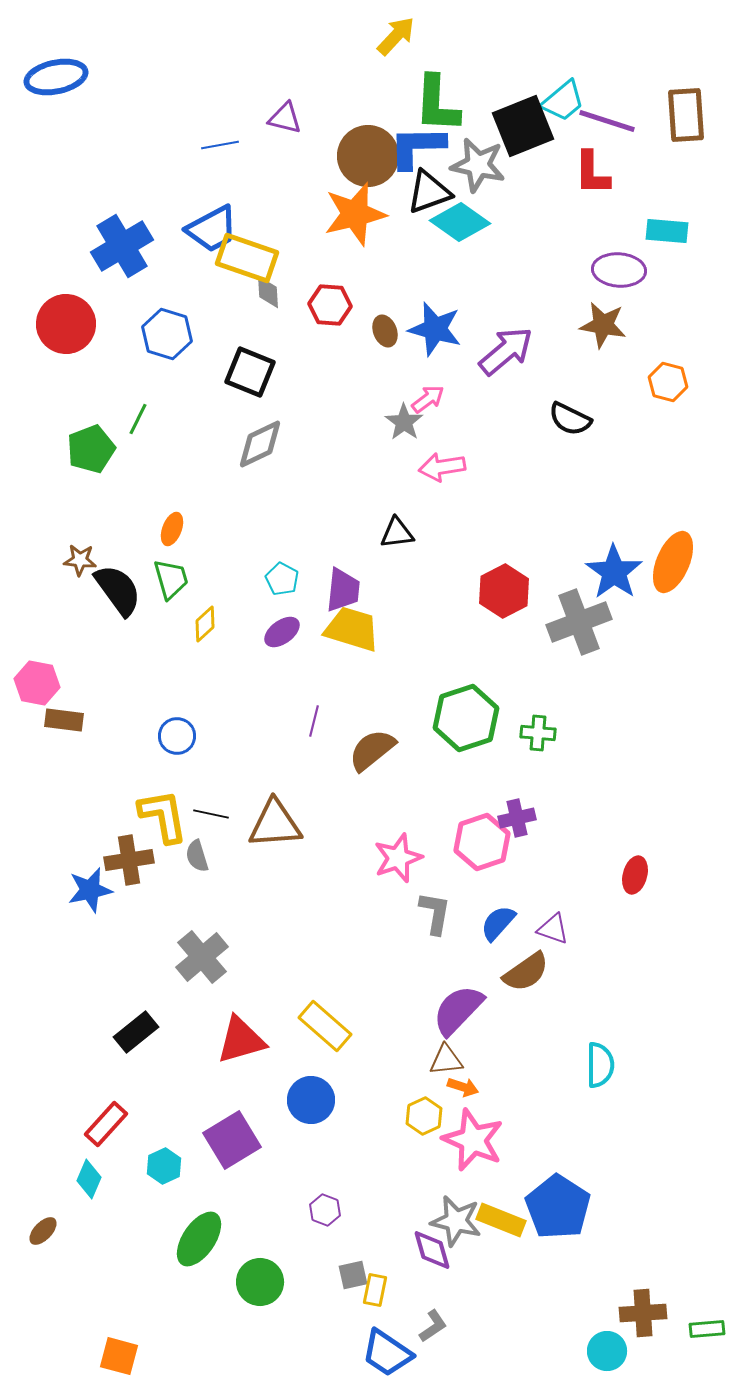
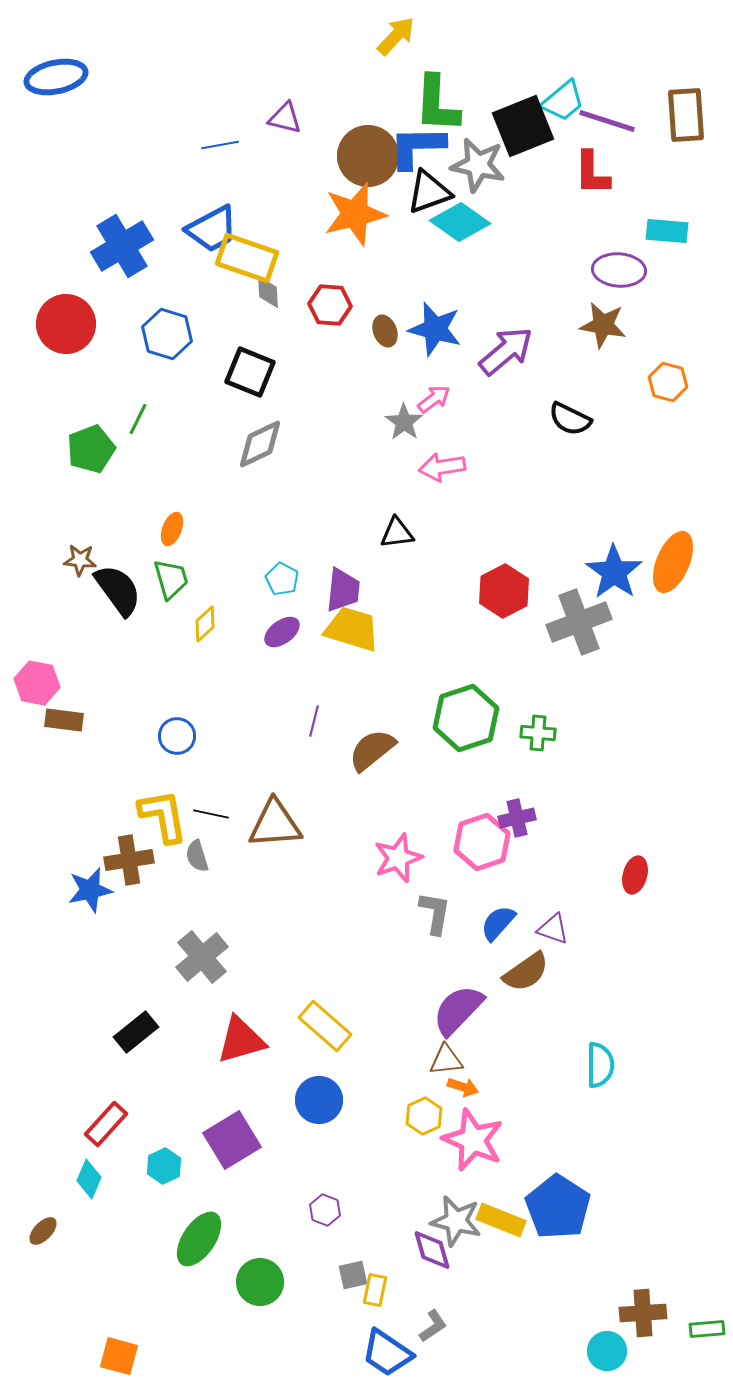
pink arrow at (428, 399): moved 6 px right
blue circle at (311, 1100): moved 8 px right
